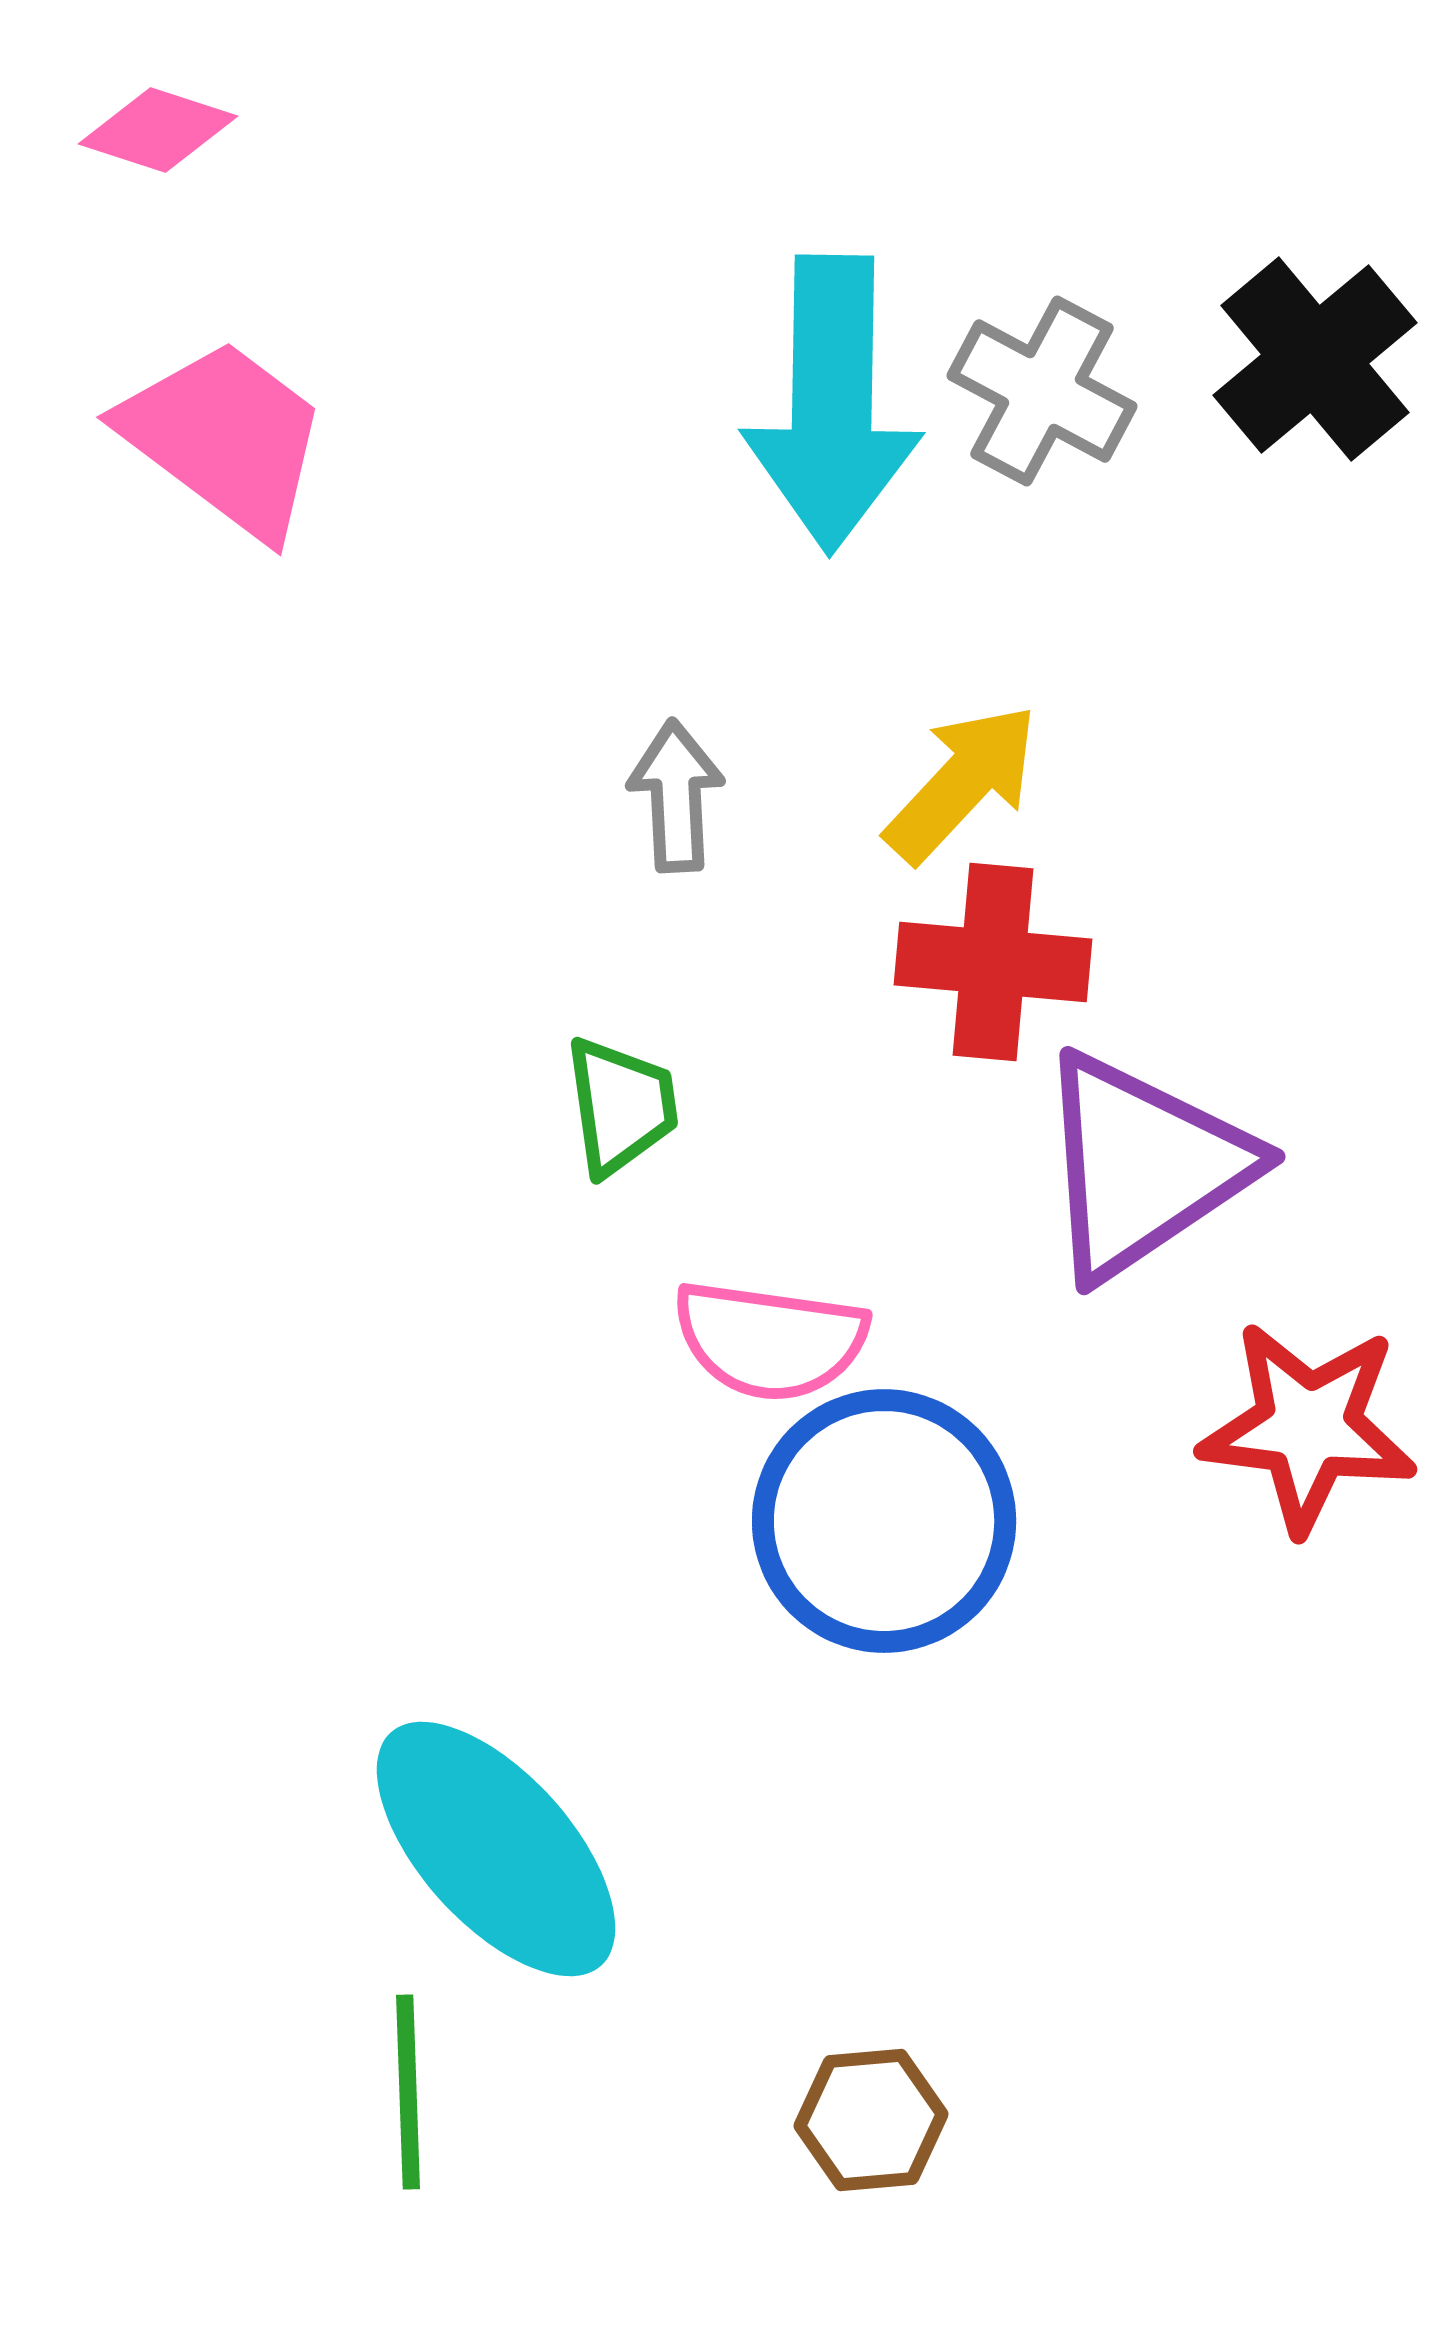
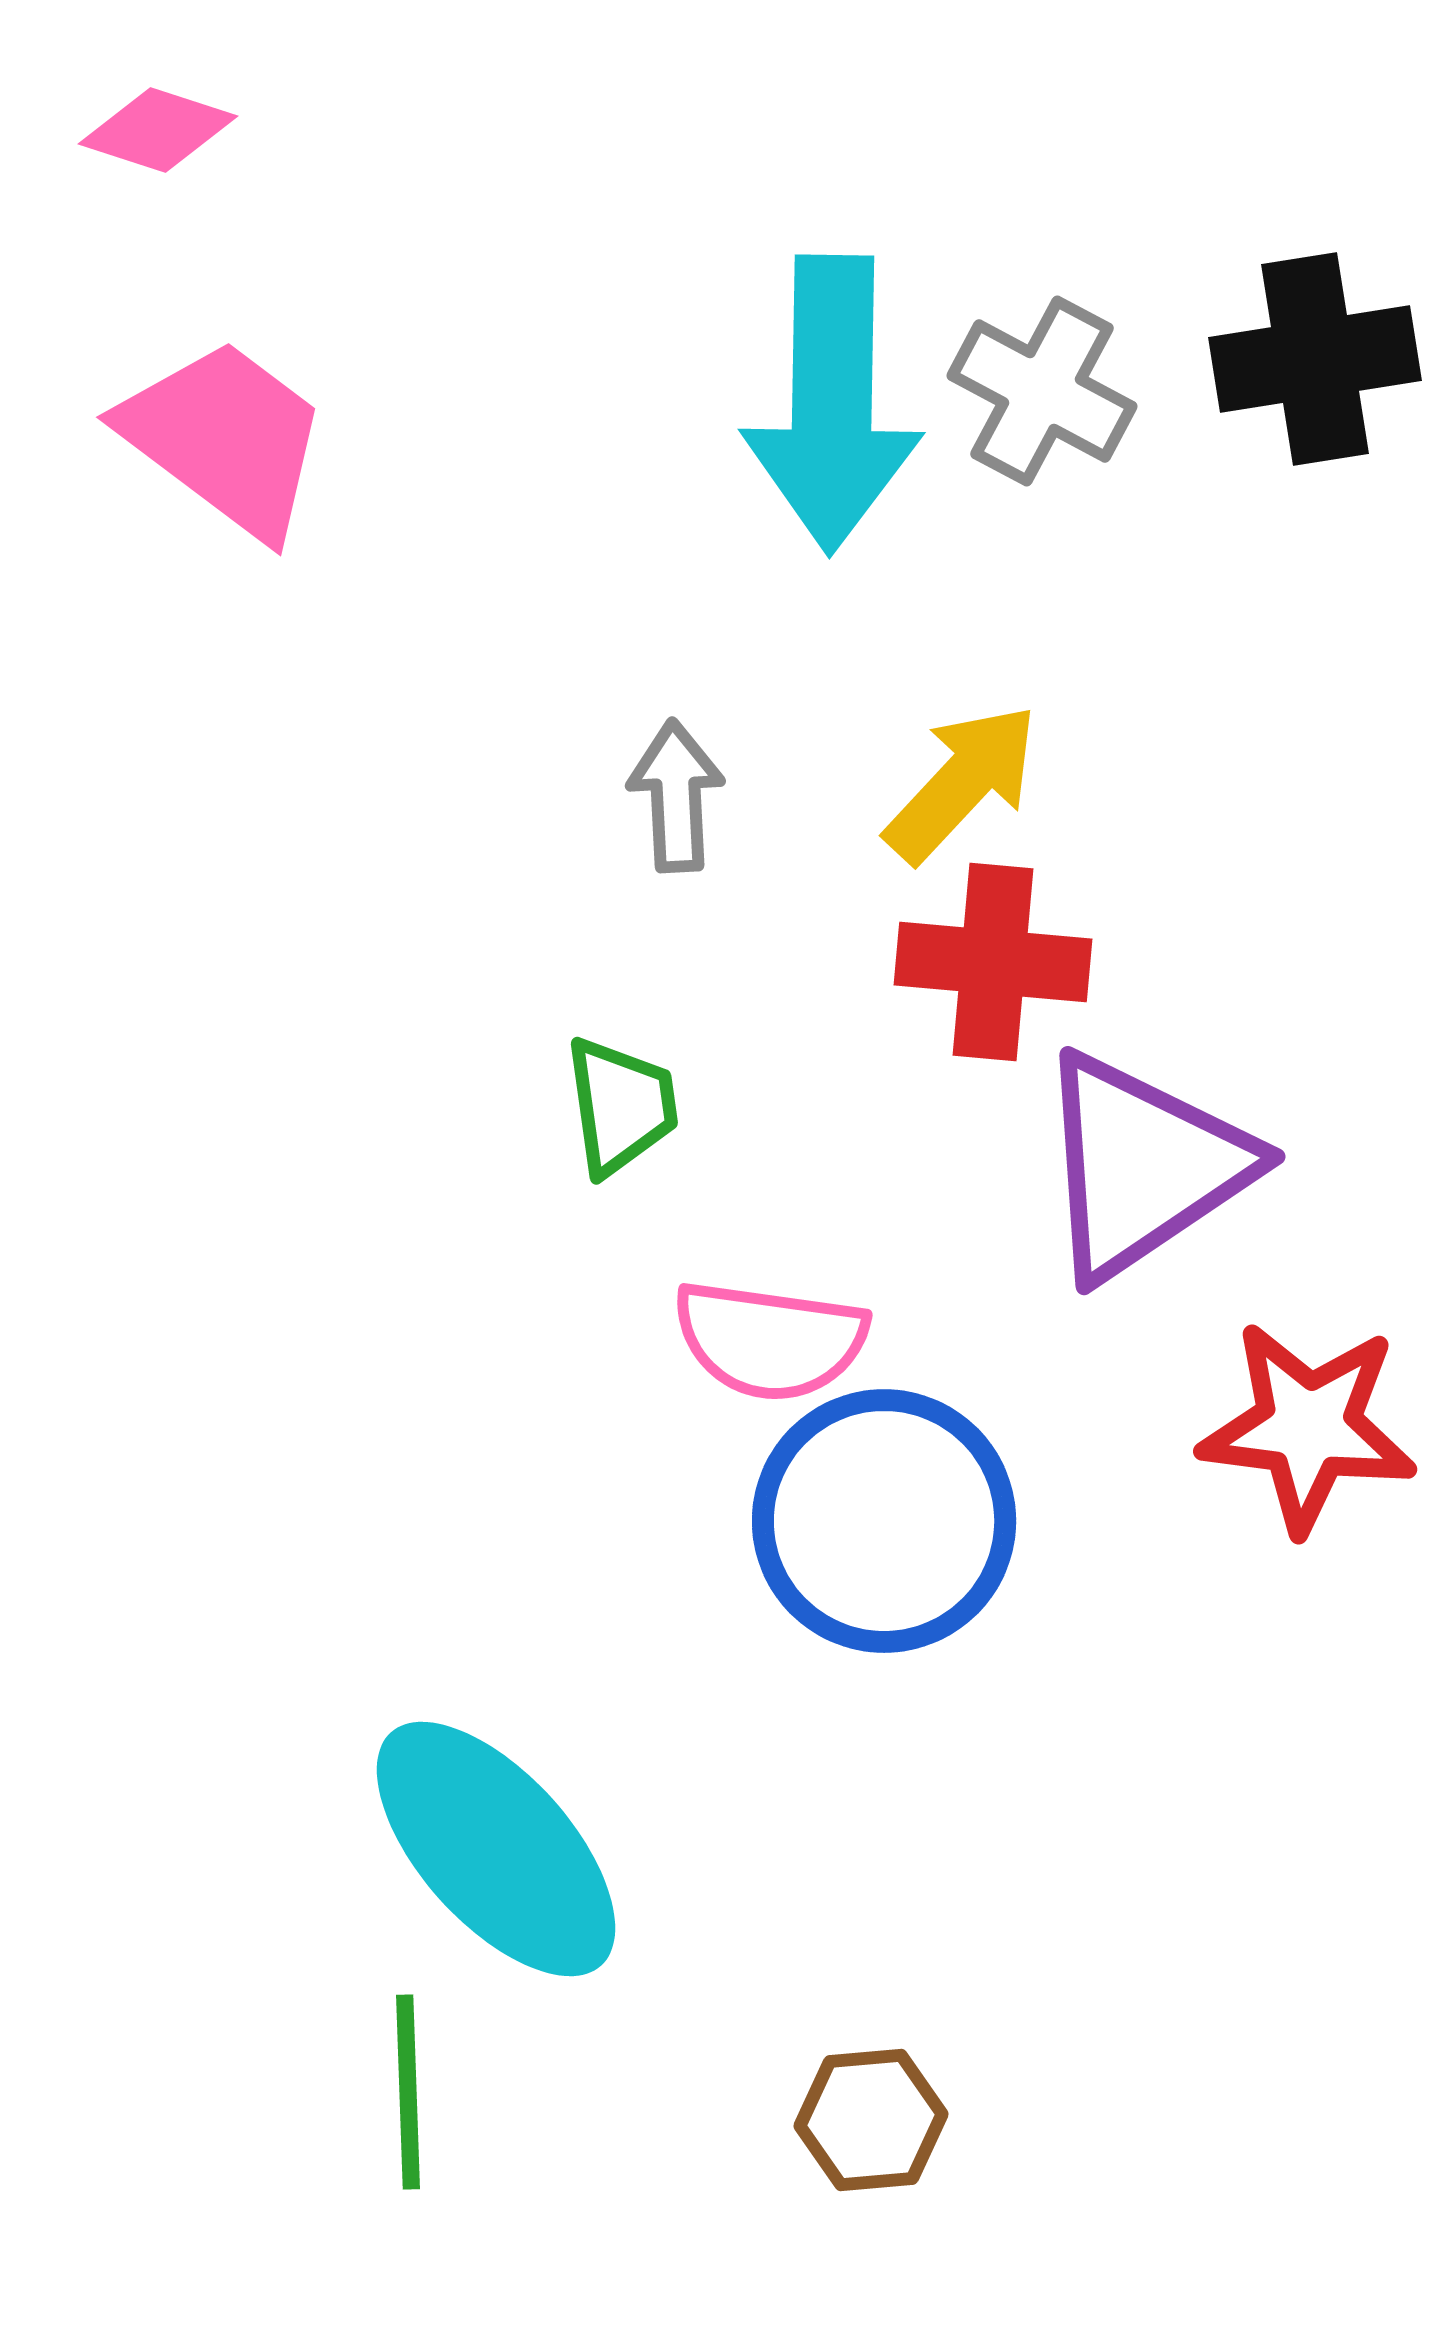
black cross: rotated 31 degrees clockwise
